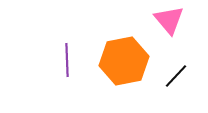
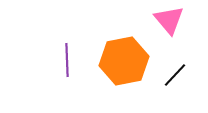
black line: moved 1 px left, 1 px up
